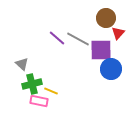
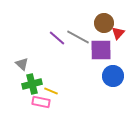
brown circle: moved 2 px left, 5 px down
gray line: moved 2 px up
blue circle: moved 2 px right, 7 px down
pink rectangle: moved 2 px right, 1 px down
